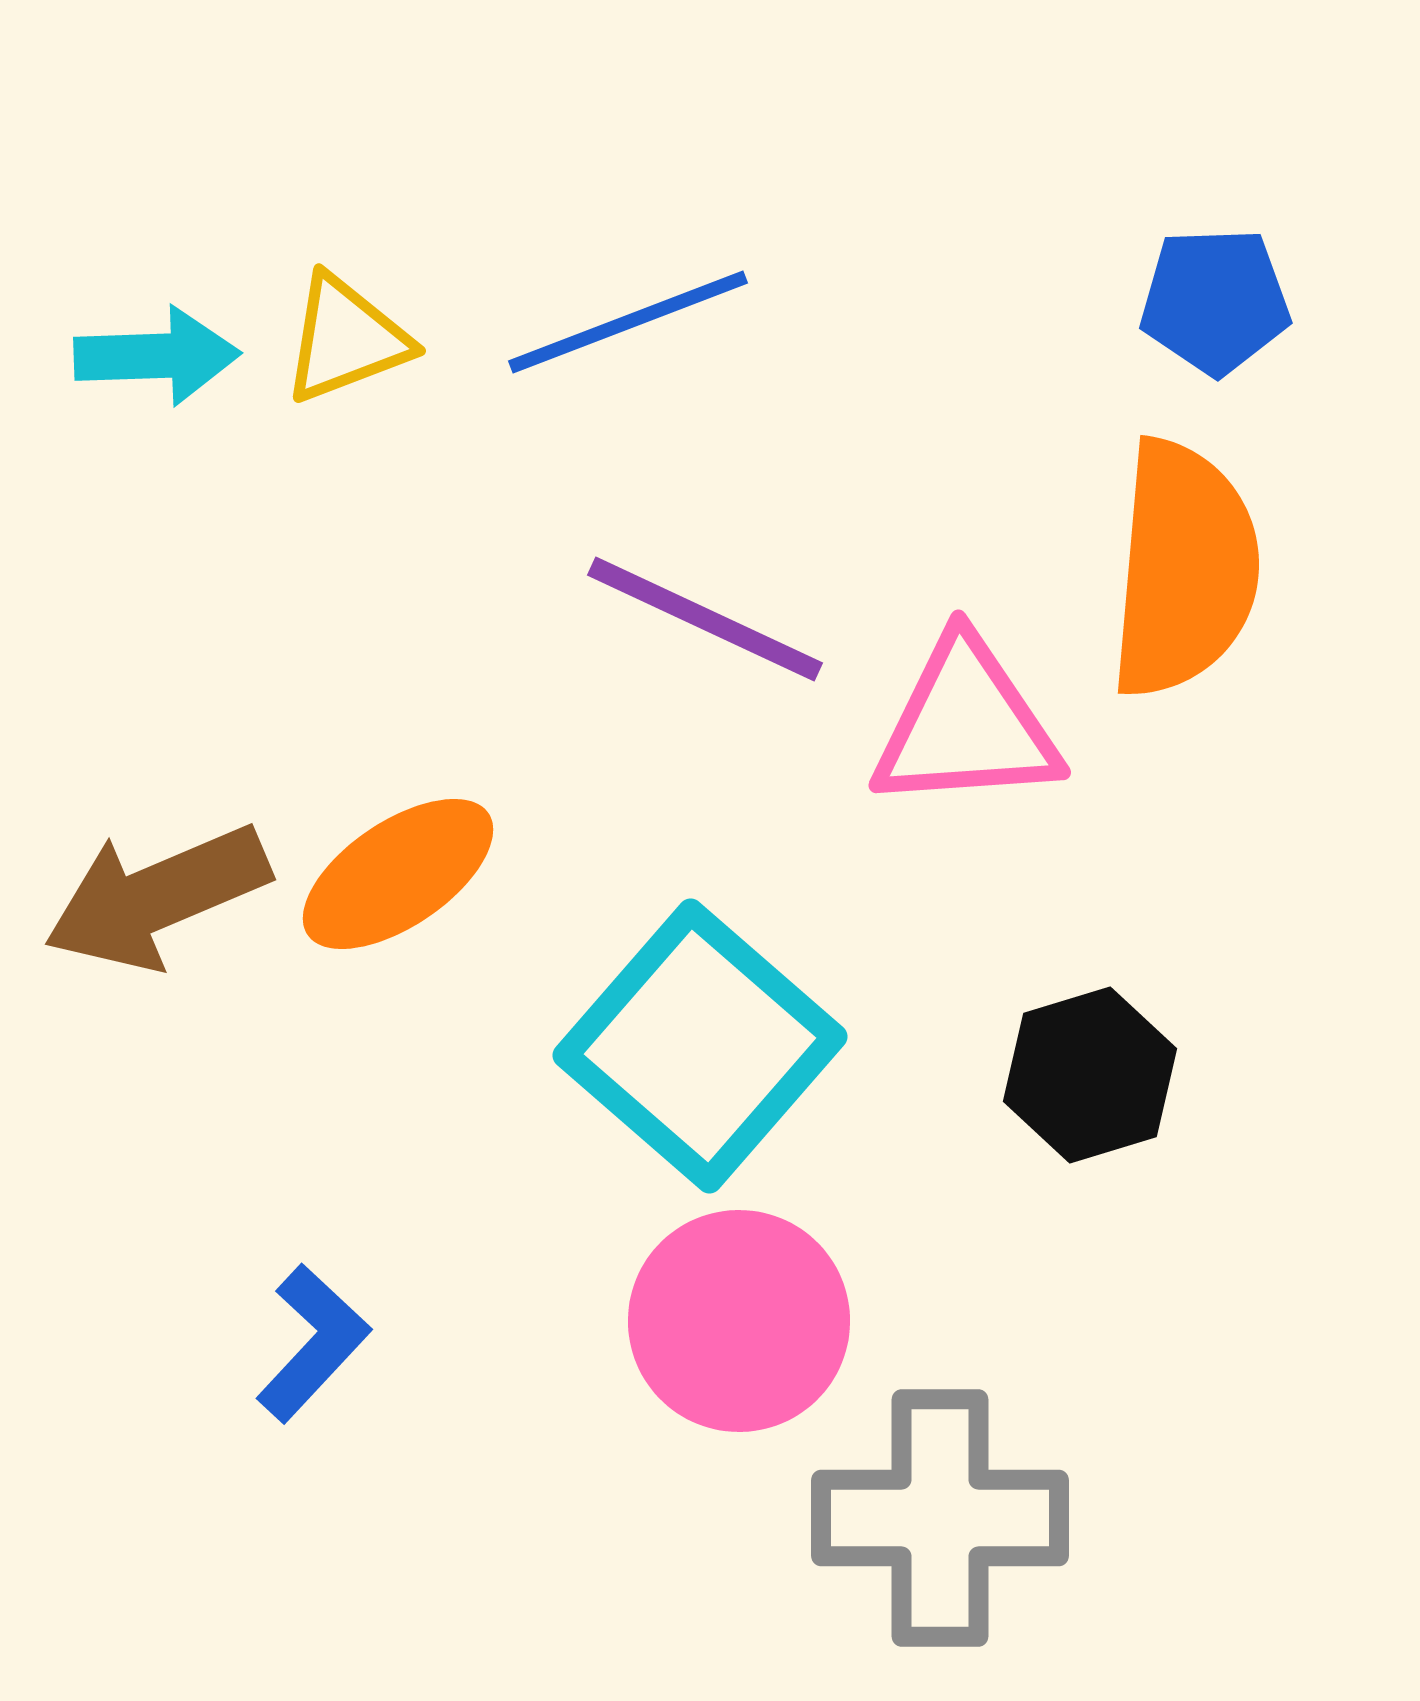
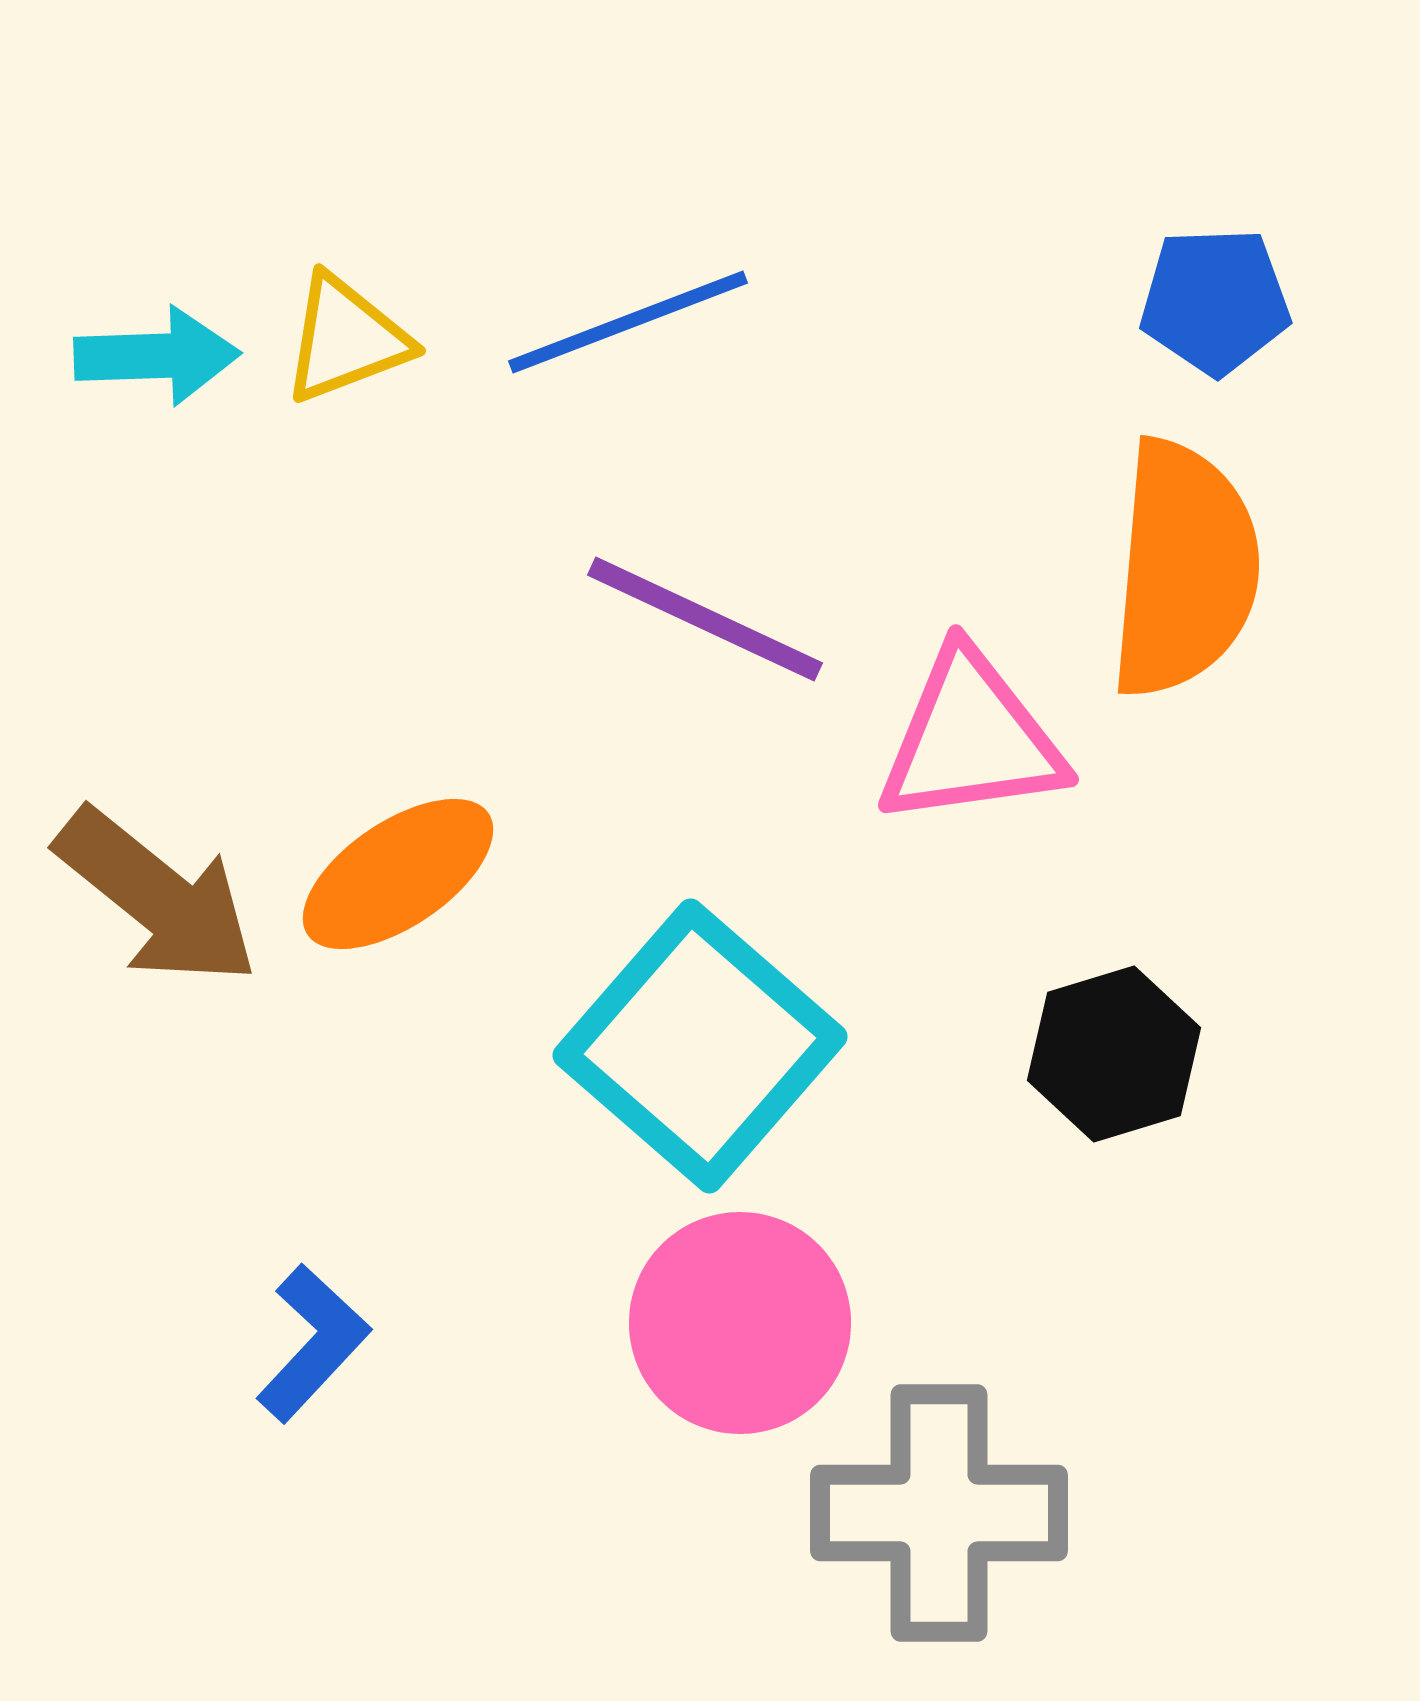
pink triangle: moved 5 px right, 14 px down; rotated 4 degrees counterclockwise
brown arrow: rotated 118 degrees counterclockwise
black hexagon: moved 24 px right, 21 px up
pink circle: moved 1 px right, 2 px down
gray cross: moved 1 px left, 5 px up
